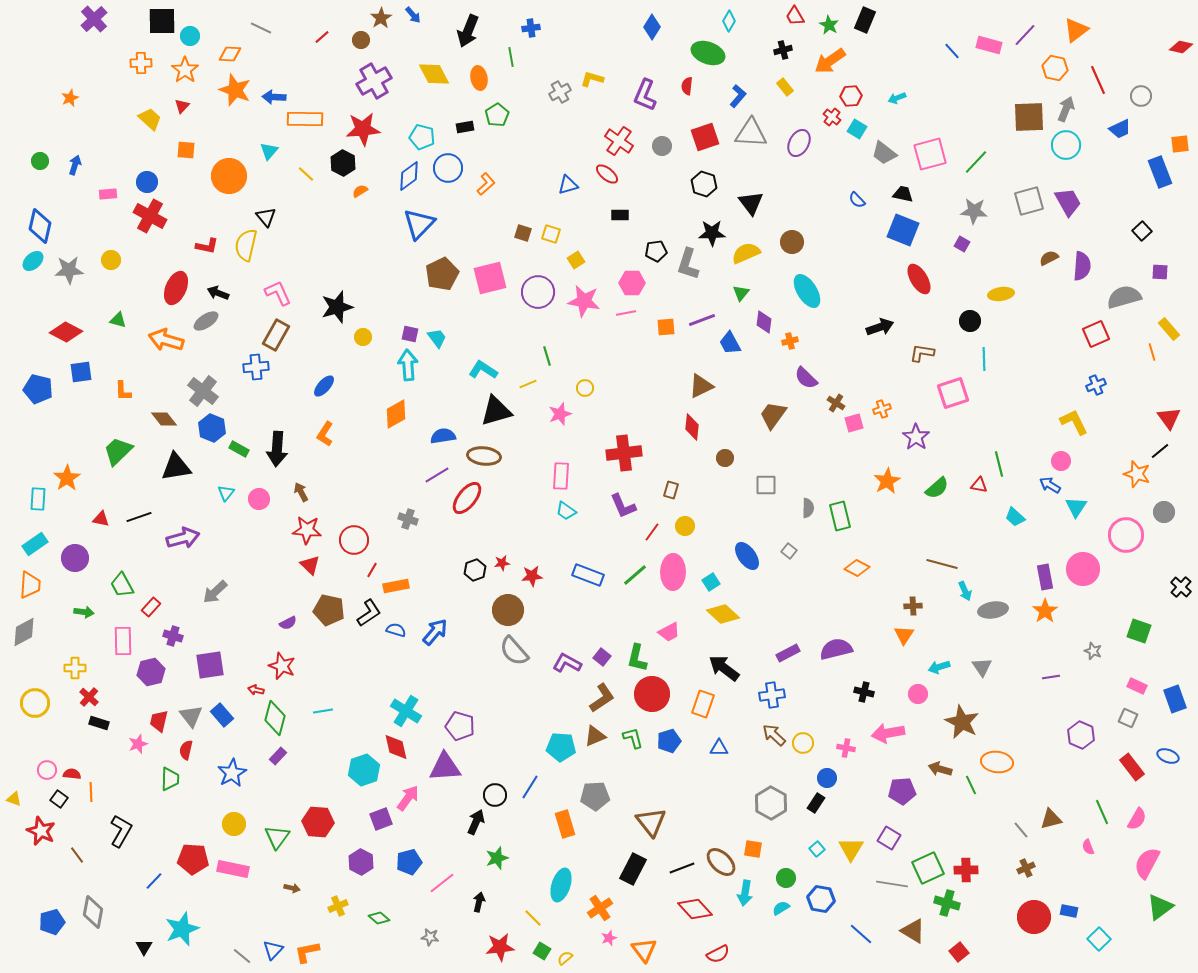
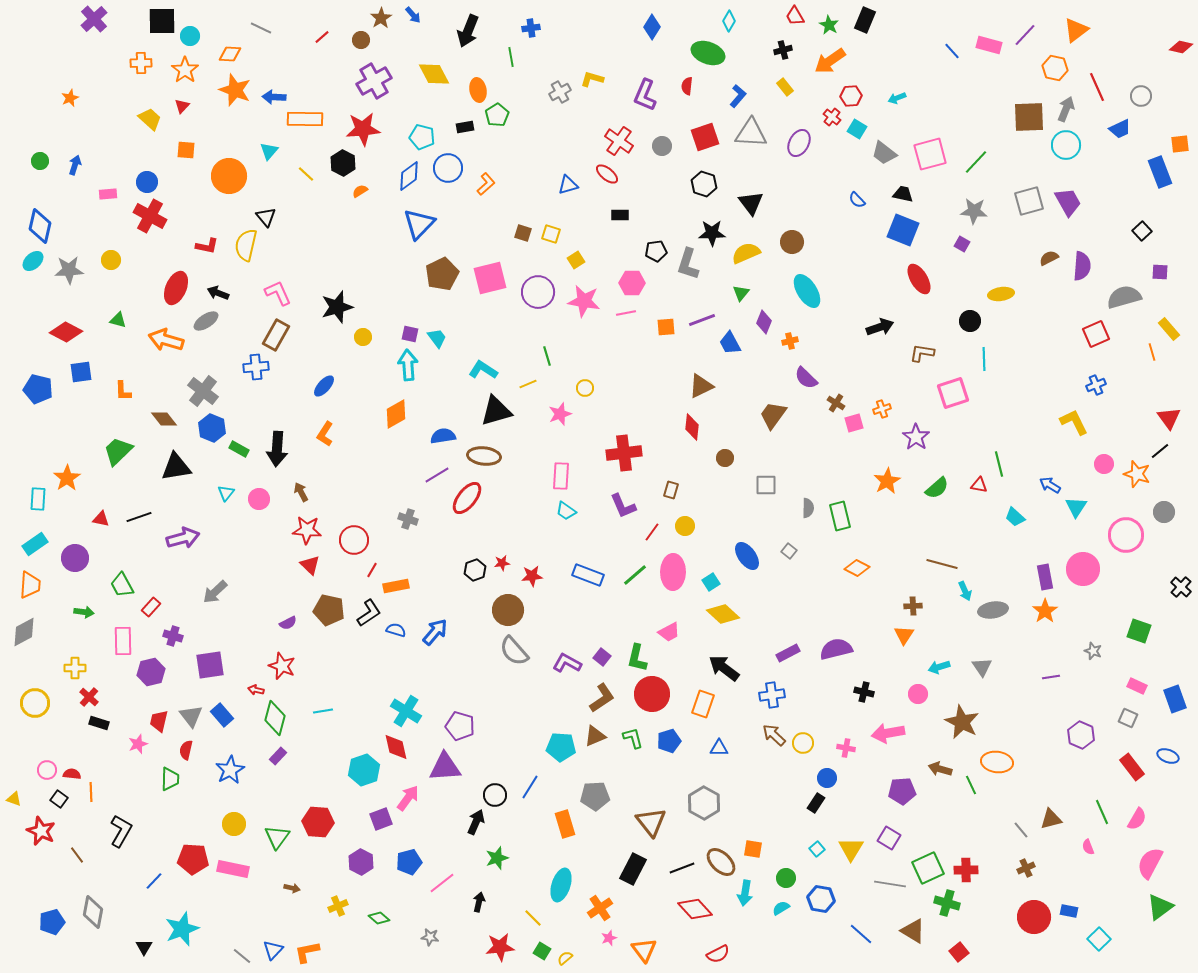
orange ellipse at (479, 78): moved 1 px left, 12 px down
red line at (1098, 80): moved 1 px left, 7 px down
purple diamond at (764, 322): rotated 15 degrees clockwise
pink circle at (1061, 461): moved 43 px right, 3 px down
blue star at (232, 773): moved 2 px left, 3 px up
gray hexagon at (771, 803): moved 67 px left
pink semicircle at (1147, 863): moved 3 px right
gray line at (892, 884): moved 2 px left
